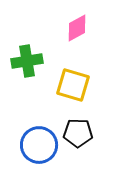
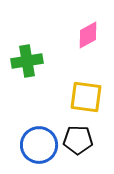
pink diamond: moved 11 px right, 7 px down
yellow square: moved 13 px right, 12 px down; rotated 8 degrees counterclockwise
black pentagon: moved 7 px down
